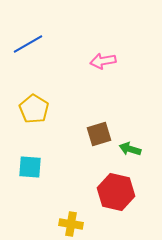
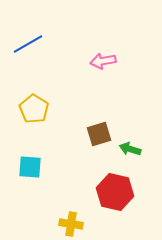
red hexagon: moved 1 px left
